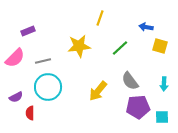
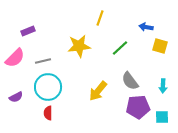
cyan arrow: moved 1 px left, 2 px down
red semicircle: moved 18 px right
